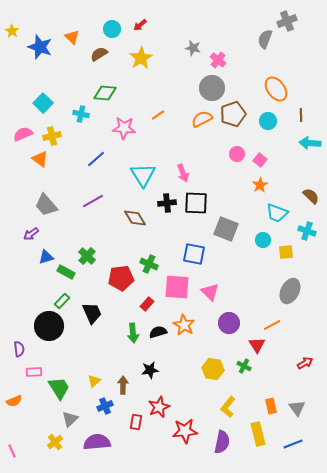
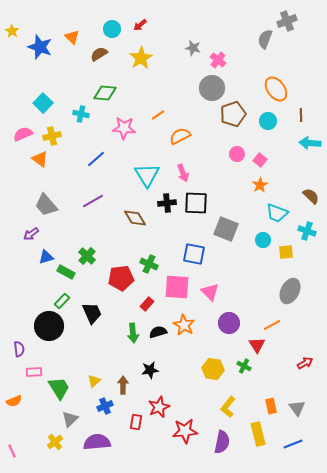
orange semicircle at (202, 119): moved 22 px left, 17 px down
cyan triangle at (143, 175): moved 4 px right
